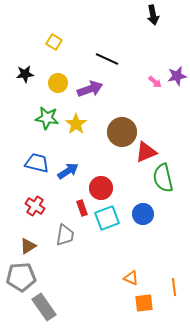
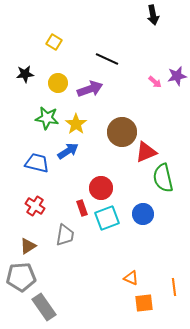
blue arrow: moved 20 px up
